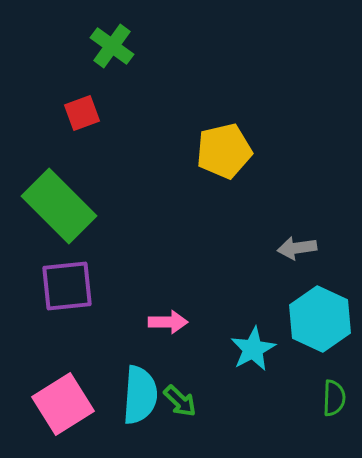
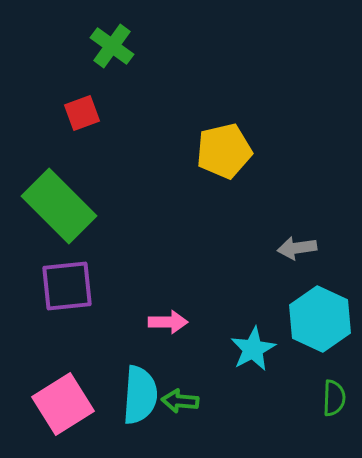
green arrow: rotated 141 degrees clockwise
